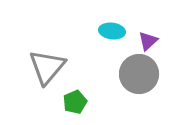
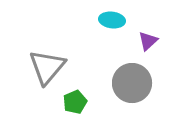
cyan ellipse: moved 11 px up
gray circle: moved 7 px left, 9 px down
